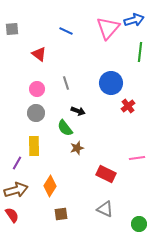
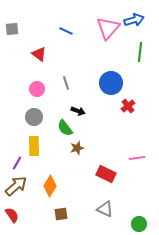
gray circle: moved 2 px left, 4 px down
brown arrow: moved 4 px up; rotated 25 degrees counterclockwise
